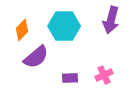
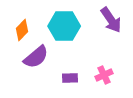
purple arrow: rotated 48 degrees counterclockwise
